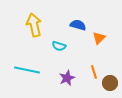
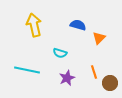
cyan semicircle: moved 1 px right, 7 px down
